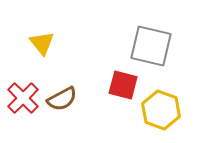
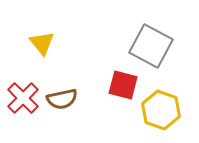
gray square: rotated 15 degrees clockwise
brown semicircle: rotated 16 degrees clockwise
